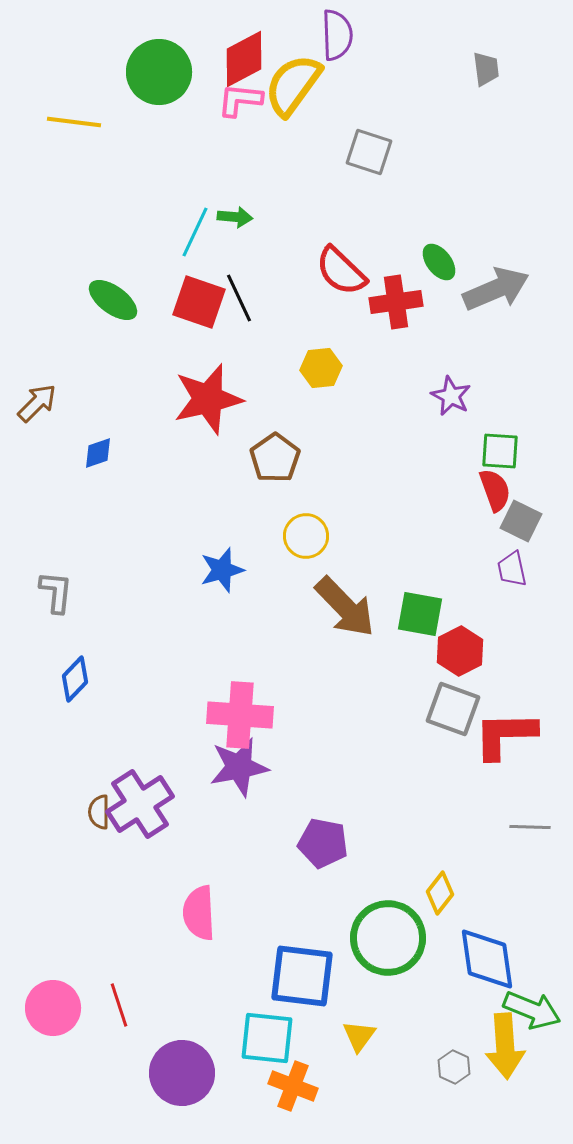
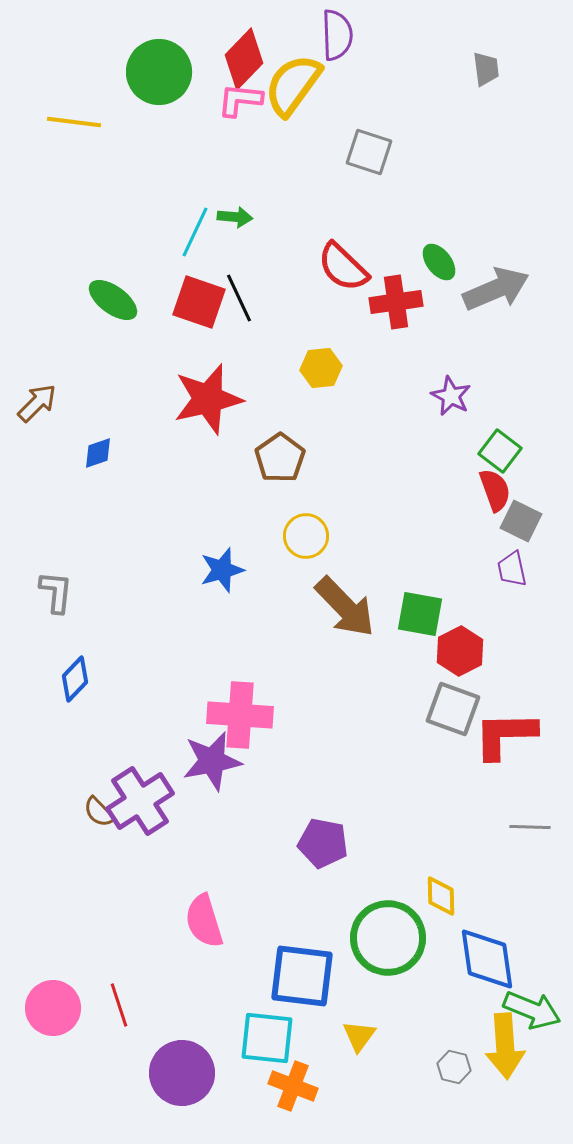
red diamond at (244, 59): rotated 18 degrees counterclockwise
red semicircle at (341, 271): moved 2 px right, 4 px up
green square at (500, 451): rotated 33 degrees clockwise
brown pentagon at (275, 458): moved 5 px right
purple star at (239, 767): moved 27 px left, 6 px up
purple cross at (140, 804): moved 3 px up
brown semicircle at (99, 812): rotated 44 degrees counterclockwise
yellow diamond at (440, 893): moved 1 px right, 3 px down; rotated 39 degrees counterclockwise
pink semicircle at (199, 913): moved 5 px right, 8 px down; rotated 14 degrees counterclockwise
gray hexagon at (454, 1067): rotated 12 degrees counterclockwise
